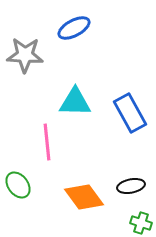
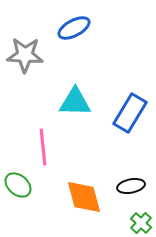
blue rectangle: rotated 60 degrees clockwise
pink line: moved 4 px left, 5 px down
green ellipse: rotated 12 degrees counterclockwise
orange diamond: rotated 21 degrees clockwise
green cross: rotated 25 degrees clockwise
